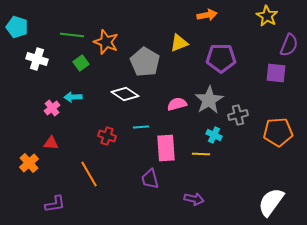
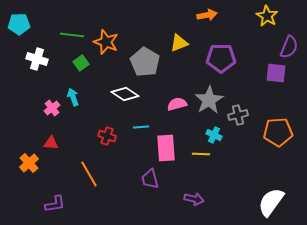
cyan pentagon: moved 2 px right, 3 px up; rotated 20 degrees counterclockwise
purple semicircle: moved 2 px down
cyan arrow: rotated 72 degrees clockwise
